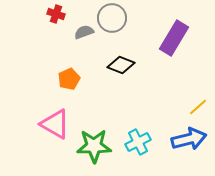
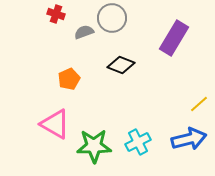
yellow line: moved 1 px right, 3 px up
